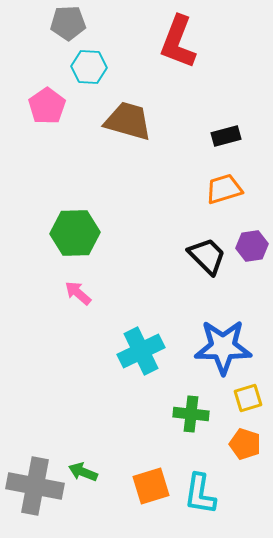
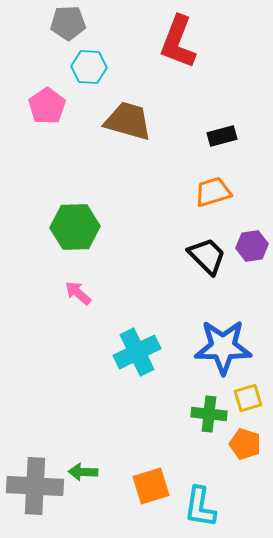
black rectangle: moved 4 px left
orange trapezoid: moved 11 px left, 3 px down
green hexagon: moved 6 px up
cyan cross: moved 4 px left, 1 px down
green cross: moved 18 px right
green arrow: rotated 20 degrees counterclockwise
gray cross: rotated 8 degrees counterclockwise
cyan L-shape: moved 13 px down
